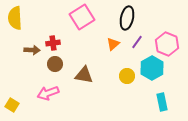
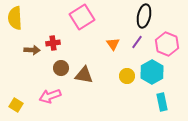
black ellipse: moved 17 px right, 2 px up
orange triangle: rotated 24 degrees counterclockwise
brown circle: moved 6 px right, 4 px down
cyan hexagon: moved 4 px down
pink arrow: moved 2 px right, 3 px down
yellow square: moved 4 px right
